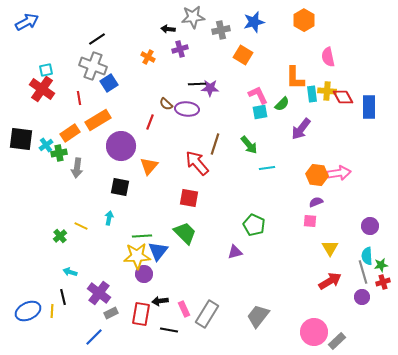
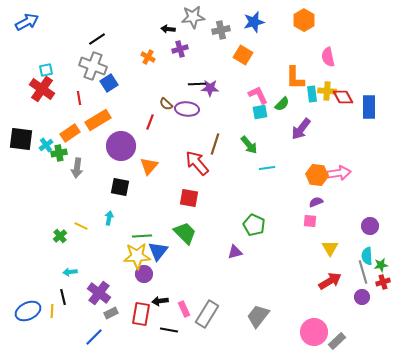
cyan arrow at (70, 272): rotated 24 degrees counterclockwise
